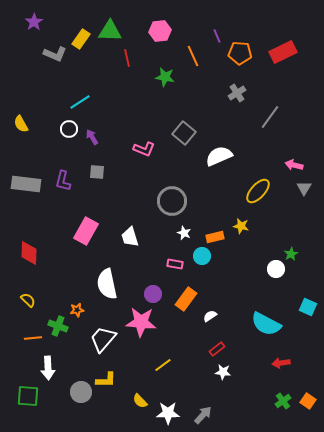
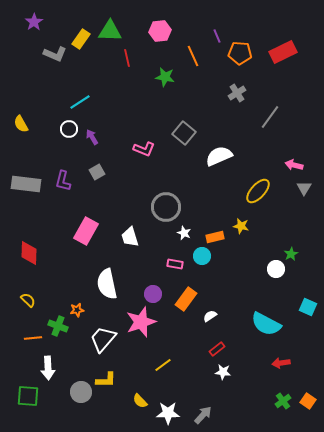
gray square at (97, 172): rotated 35 degrees counterclockwise
gray circle at (172, 201): moved 6 px left, 6 px down
pink star at (141, 322): rotated 24 degrees counterclockwise
